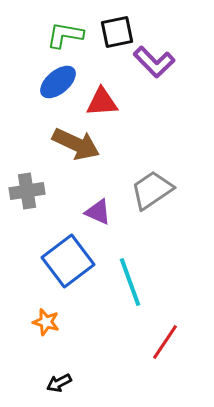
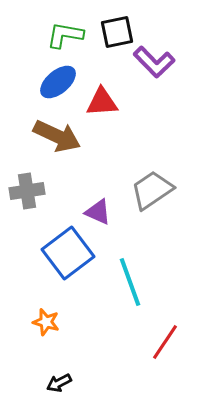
brown arrow: moved 19 px left, 8 px up
blue square: moved 8 px up
